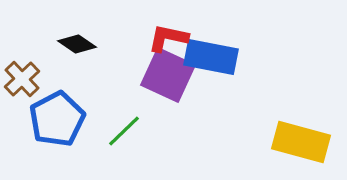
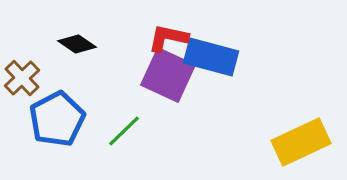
blue rectangle: rotated 4 degrees clockwise
brown cross: moved 1 px up
yellow rectangle: rotated 40 degrees counterclockwise
